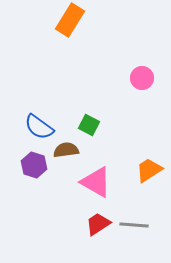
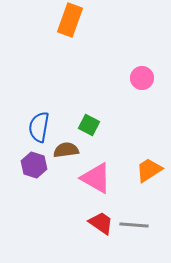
orange rectangle: rotated 12 degrees counterclockwise
blue semicircle: rotated 64 degrees clockwise
pink triangle: moved 4 px up
red trapezoid: moved 3 px right, 1 px up; rotated 68 degrees clockwise
